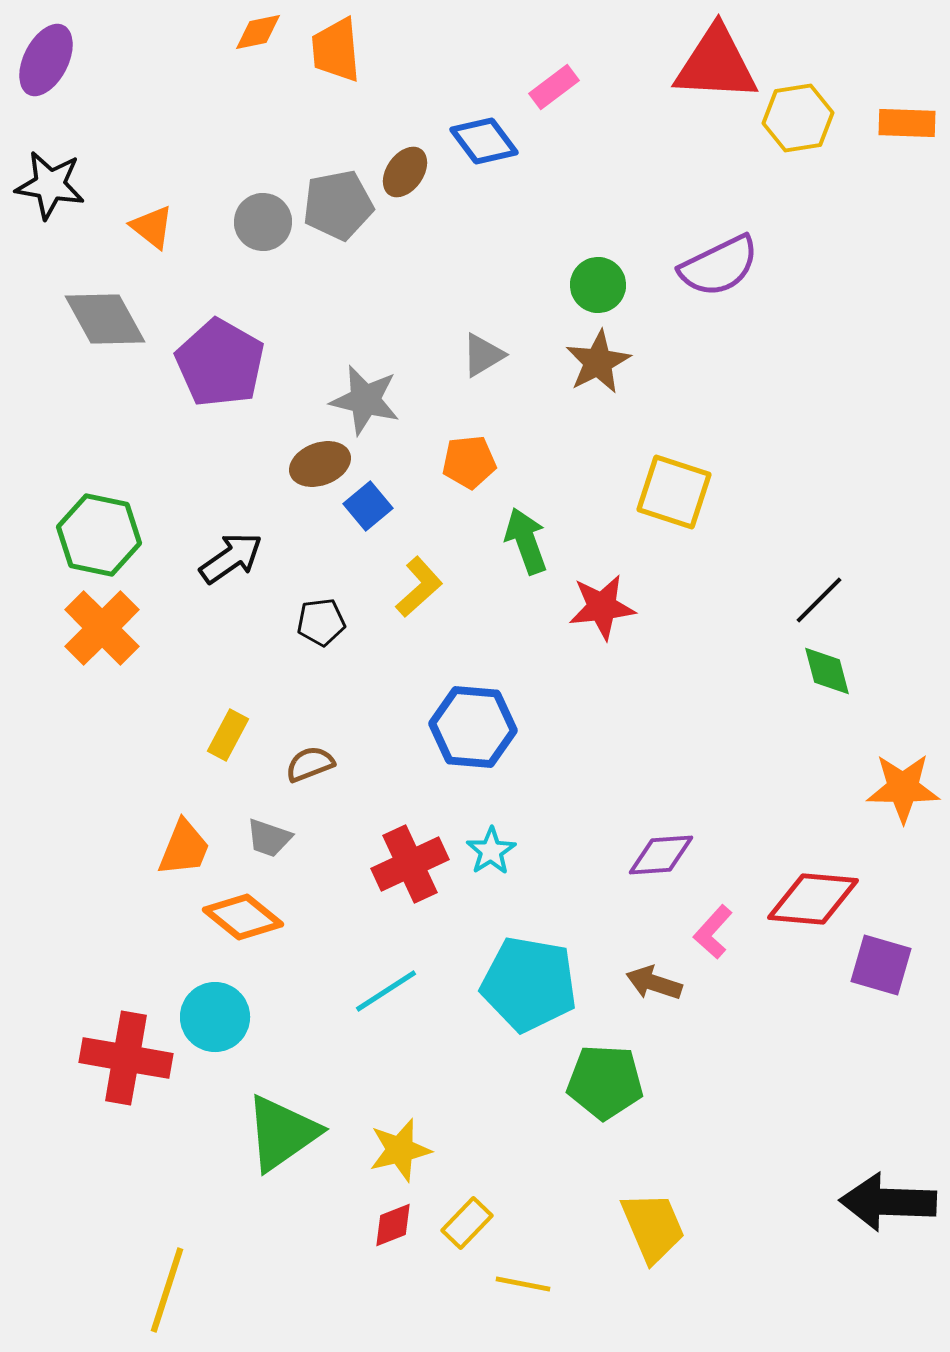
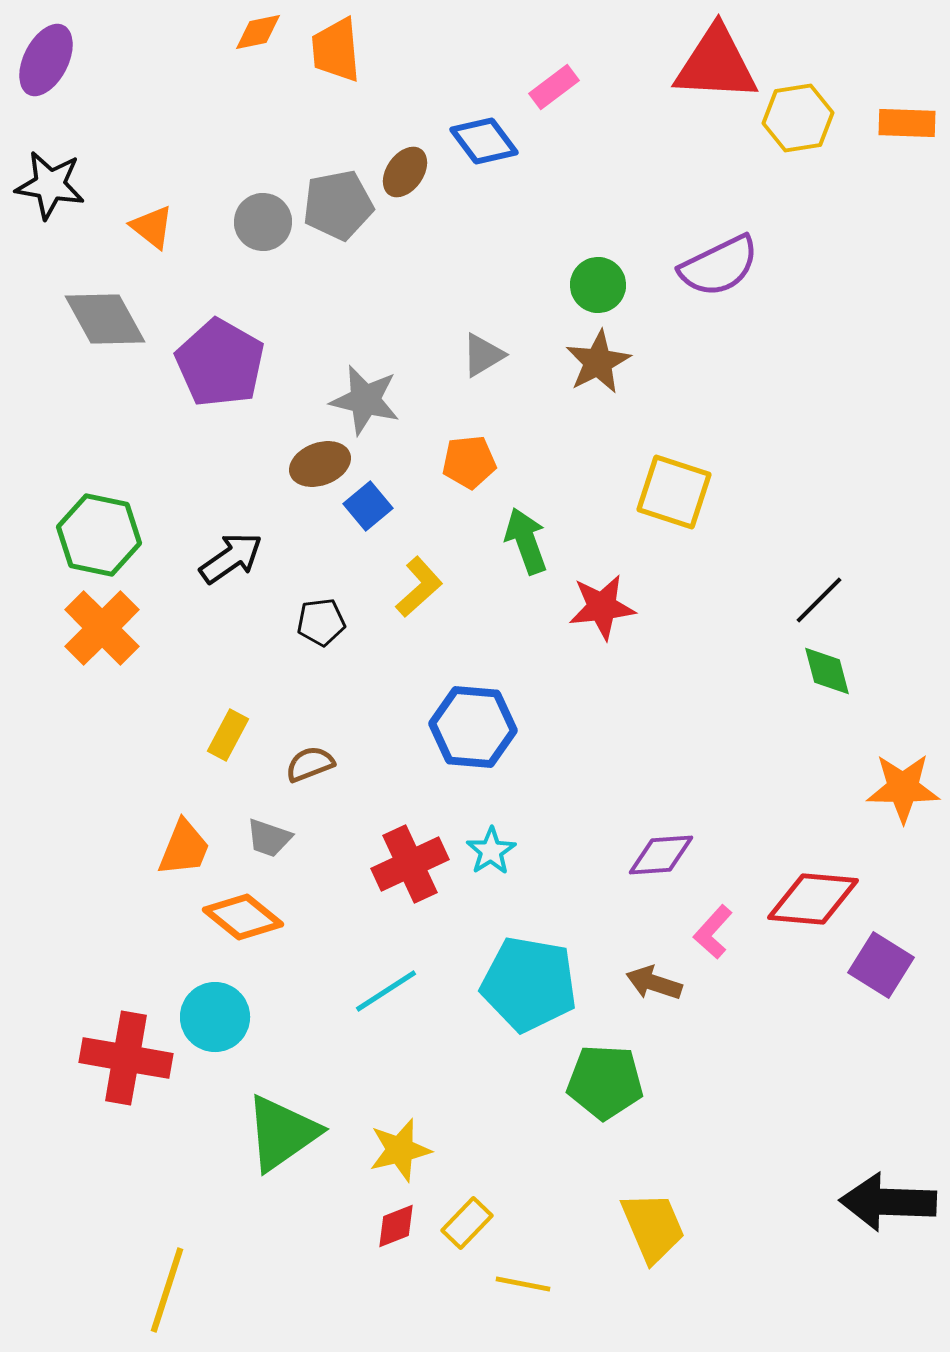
purple square at (881, 965): rotated 16 degrees clockwise
red diamond at (393, 1225): moved 3 px right, 1 px down
